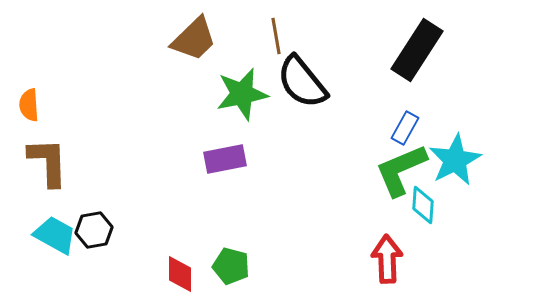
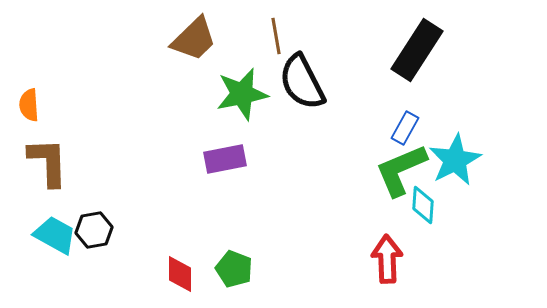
black semicircle: rotated 12 degrees clockwise
green pentagon: moved 3 px right, 3 px down; rotated 6 degrees clockwise
